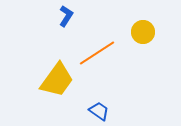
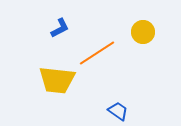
blue L-shape: moved 6 px left, 12 px down; rotated 30 degrees clockwise
yellow trapezoid: rotated 60 degrees clockwise
blue trapezoid: moved 19 px right
